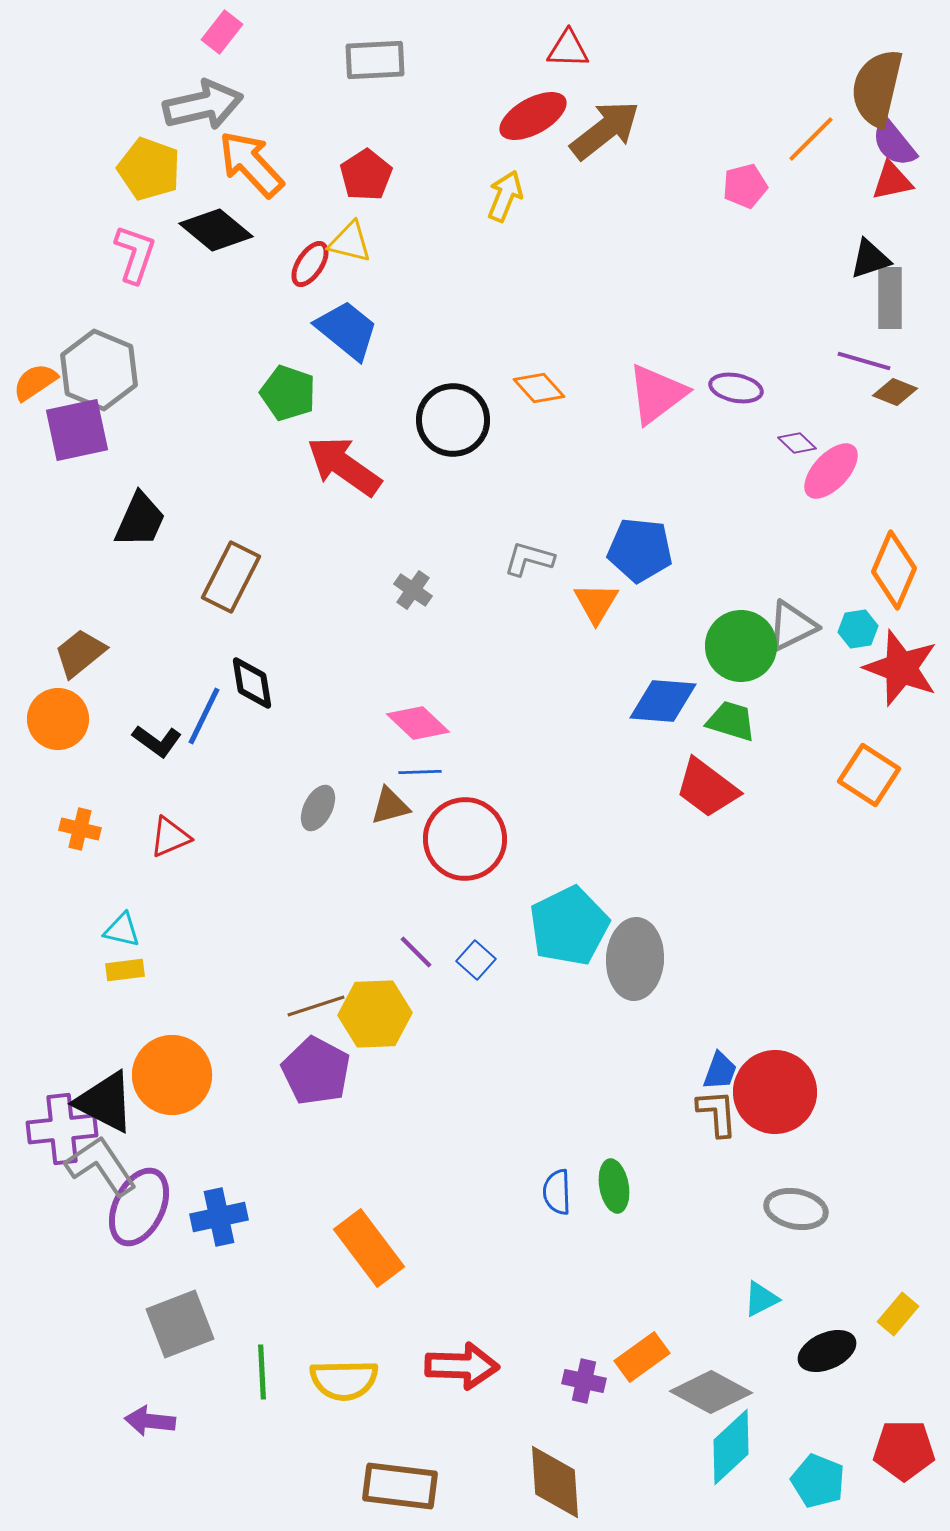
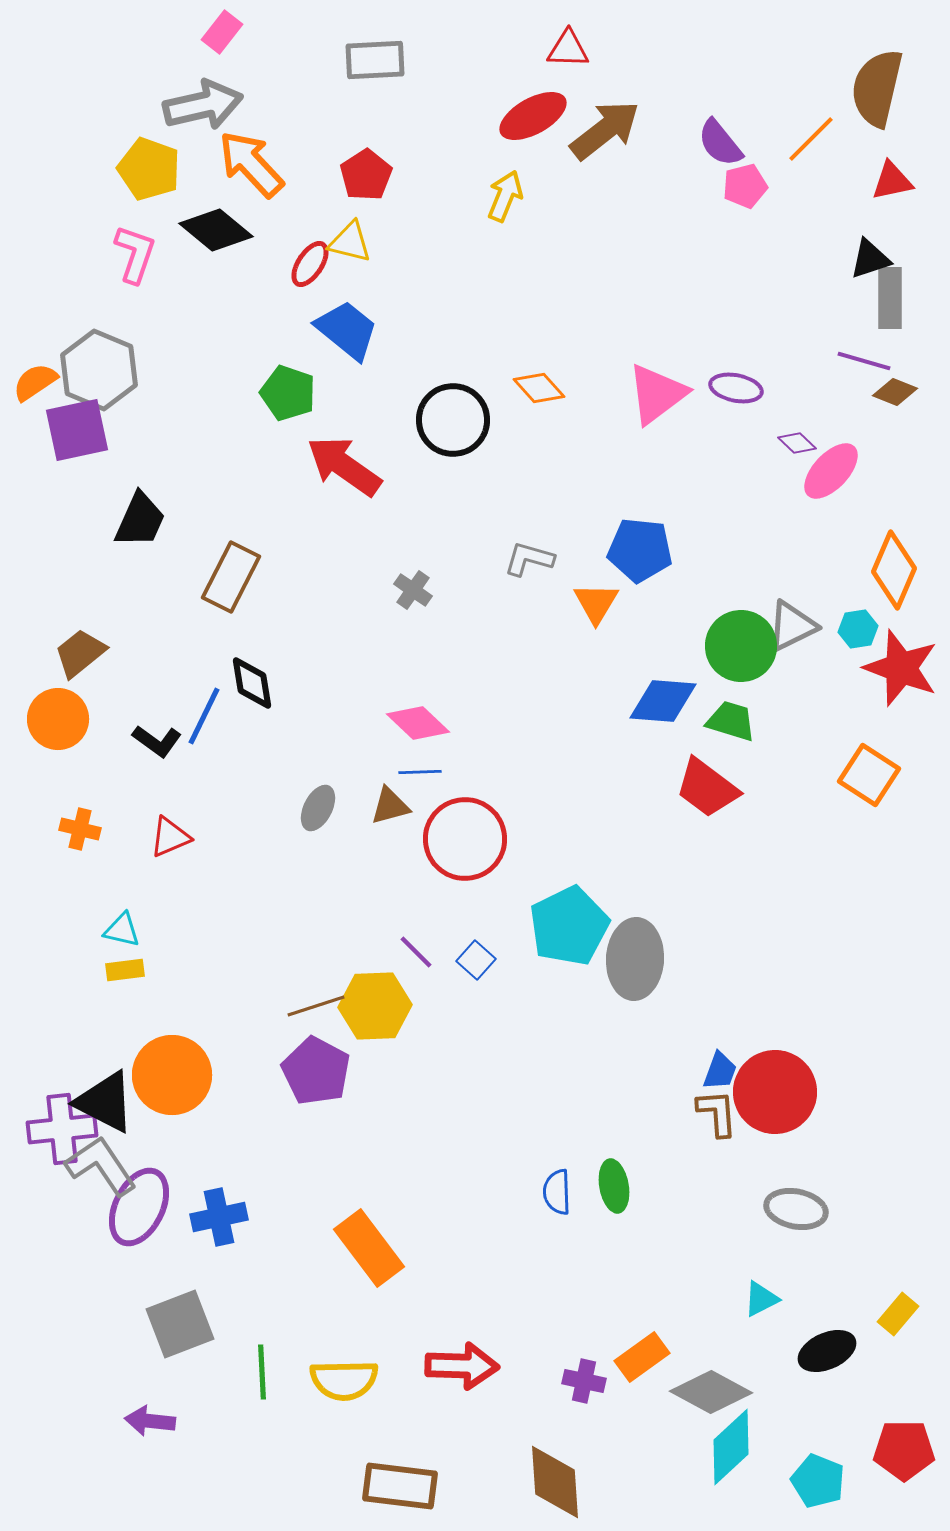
purple semicircle at (894, 143): moved 174 px left
yellow hexagon at (375, 1014): moved 8 px up
